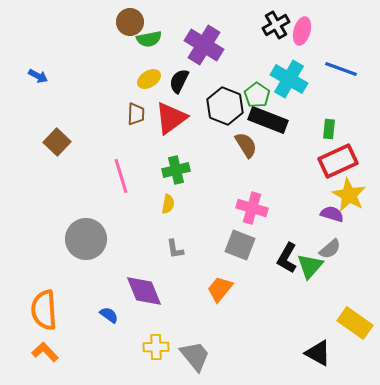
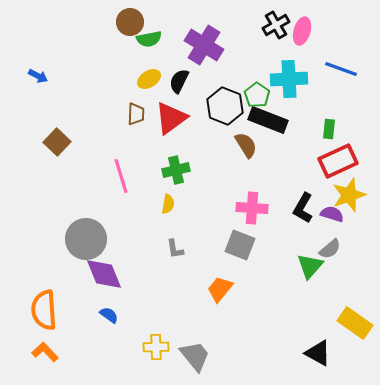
cyan cross: rotated 33 degrees counterclockwise
yellow star: rotated 24 degrees clockwise
pink cross: rotated 12 degrees counterclockwise
black L-shape: moved 16 px right, 50 px up
purple diamond: moved 40 px left, 17 px up
